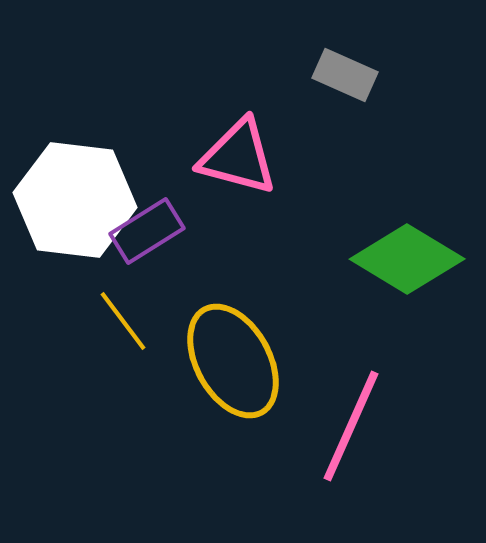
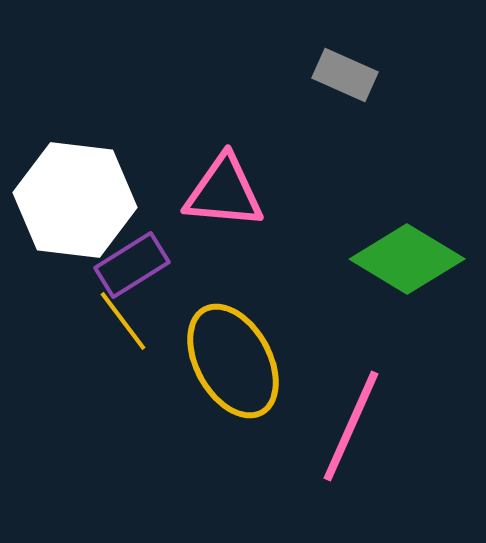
pink triangle: moved 14 px left, 35 px down; rotated 10 degrees counterclockwise
purple rectangle: moved 15 px left, 34 px down
